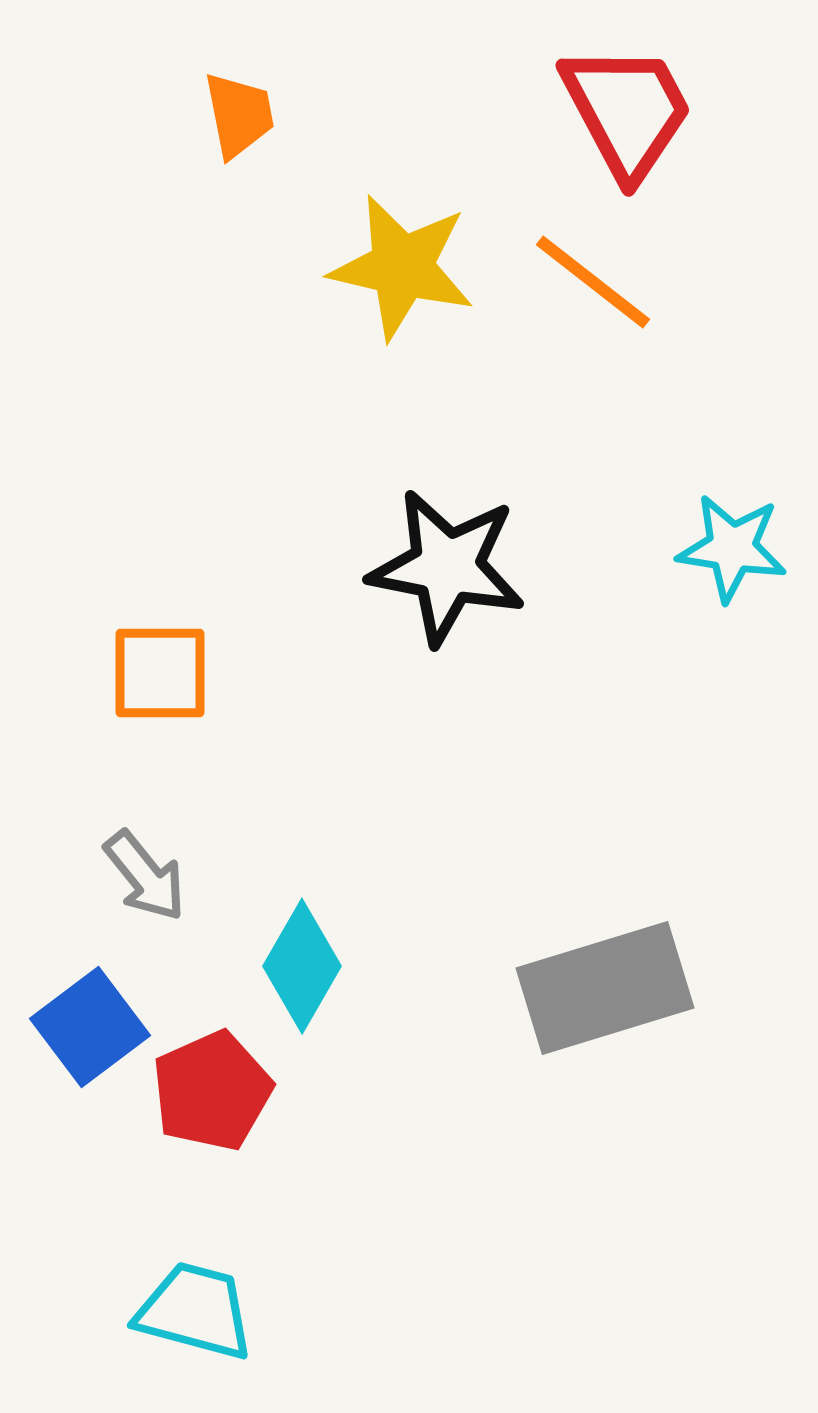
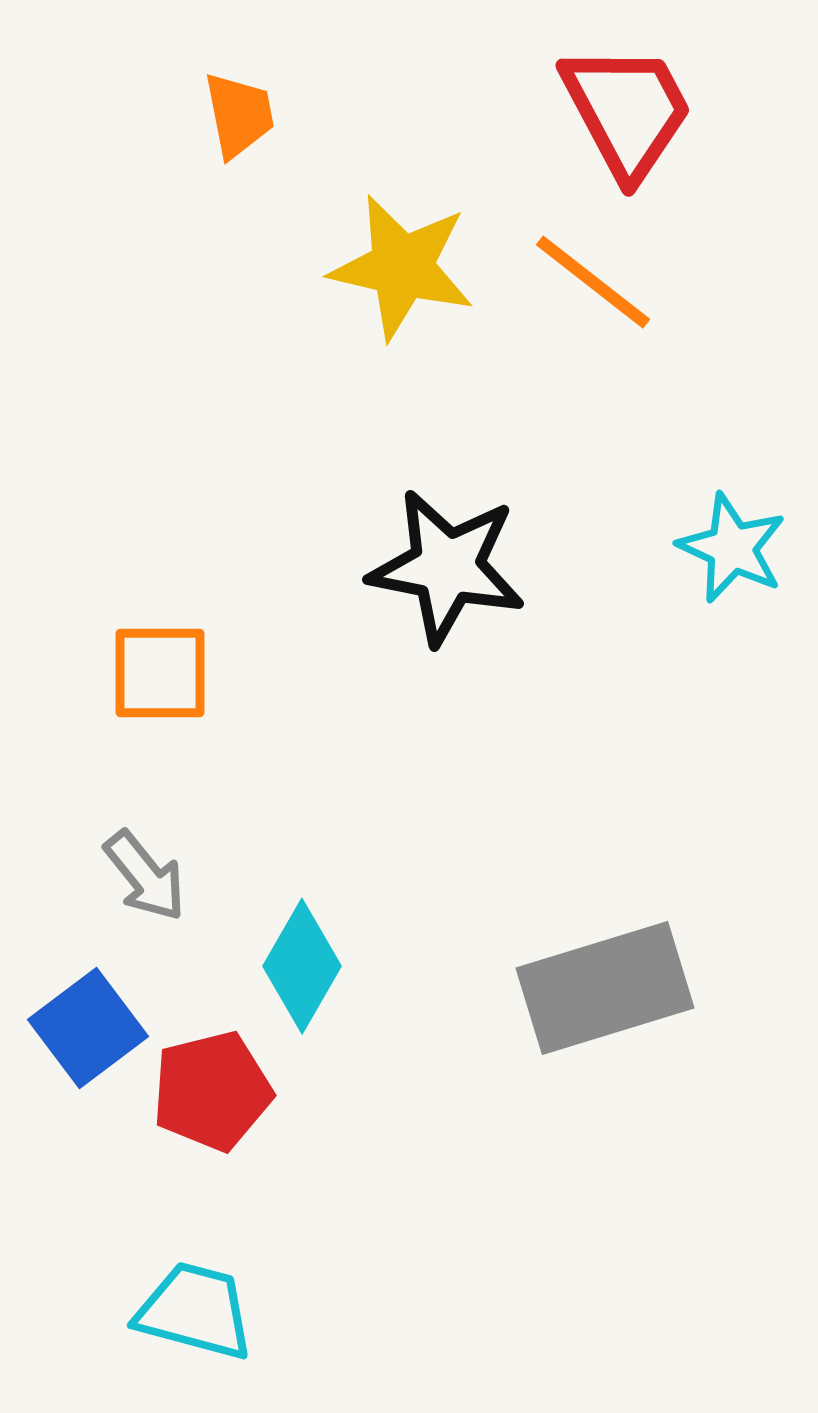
cyan star: rotated 16 degrees clockwise
blue square: moved 2 px left, 1 px down
red pentagon: rotated 10 degrees clockwise
